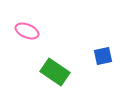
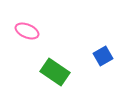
blue square: rotated 18 degrees counterclockwise
